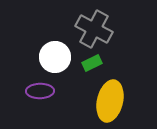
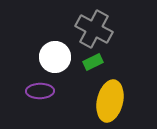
green rectangle: moved 1 px right, 1 px up
